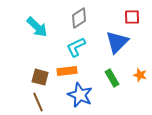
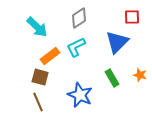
orange rectangle: moved 17 px left, 15 px up; rotated 30 degrees counterclockwise
